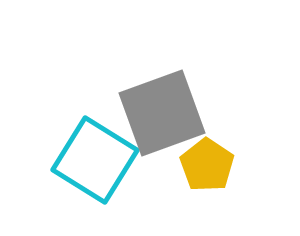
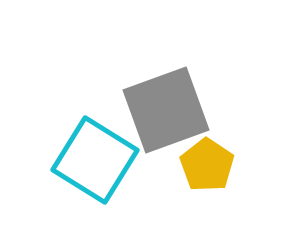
gray square: moved 4 px right, 3 px up
